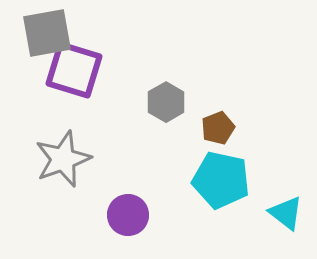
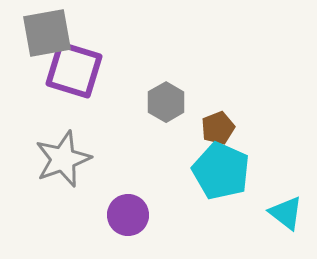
cyan pentagon: moved 9 px up; rotated 12 degrees clockwise
